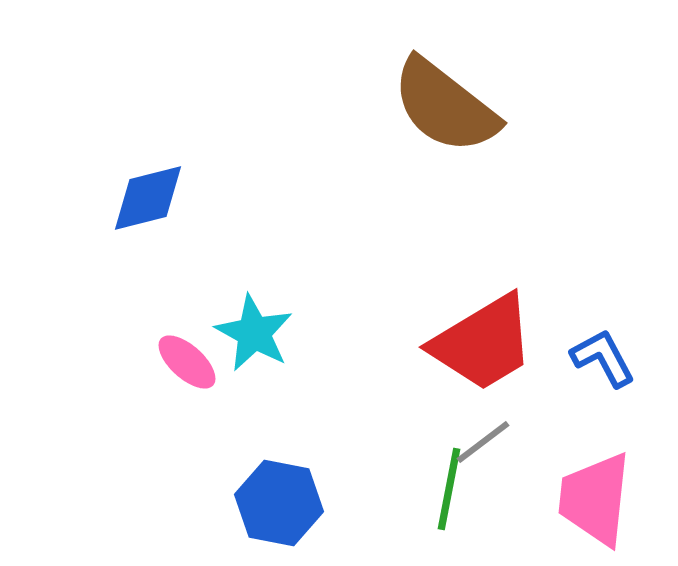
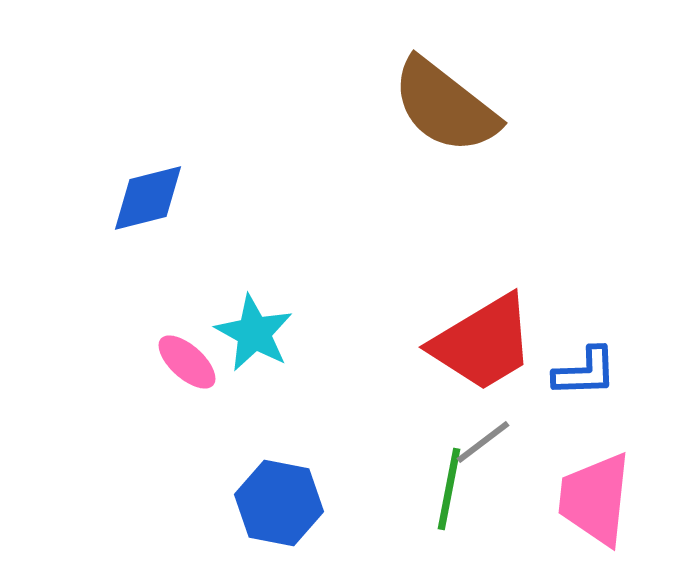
blue L-shape: moved 18 px left, 14 px down; rotated 116 degrees clockwise
